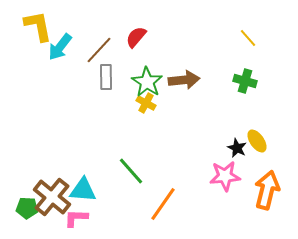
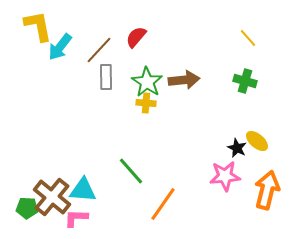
yellow cross: rotated 24 degrees counterclockwise
yellow ellipse: rotated 15 degrees counterclockwise
